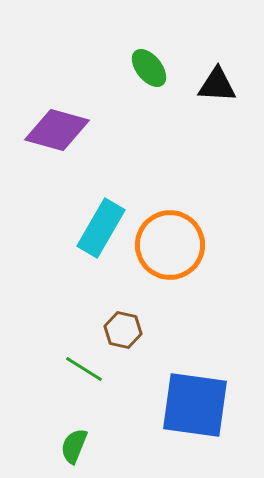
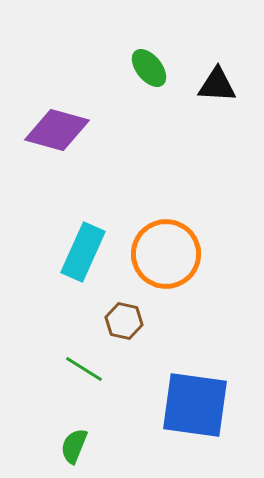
cyan rectangle: moved 18 px left, 24 px down; rotated 6 degrees counterclockwise
orange circle: moved 4 px left, 9 px down
brown hexagon: moved 1 px right, 9 px up
